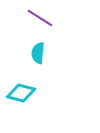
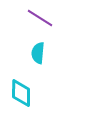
cyan diamond: rotated 76 degrees clockwise
